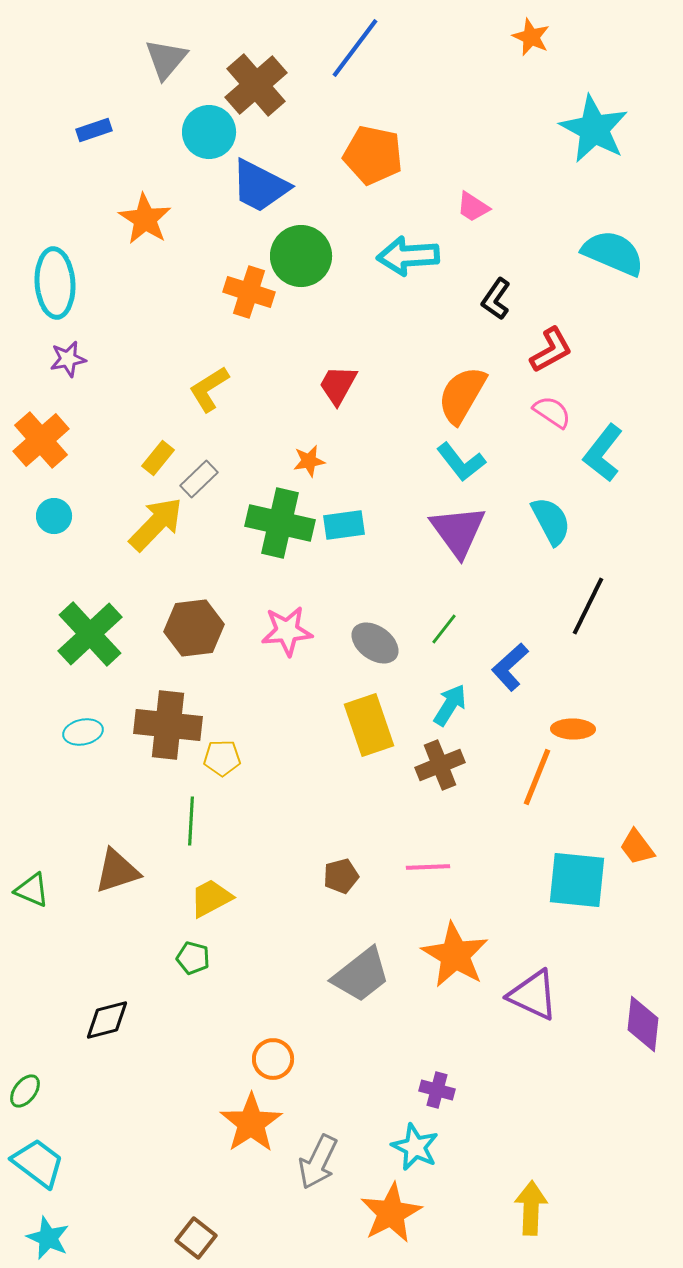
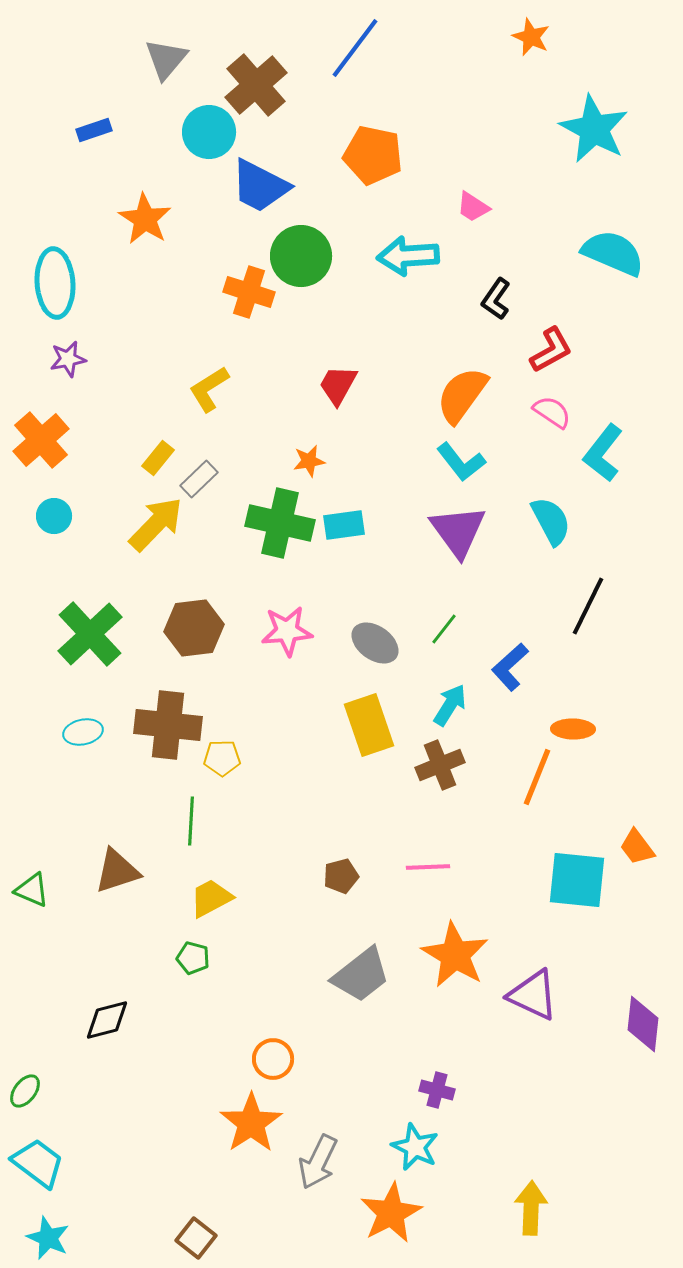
orange semicircle at (462, 395): rotated 6 degrees clockwise
